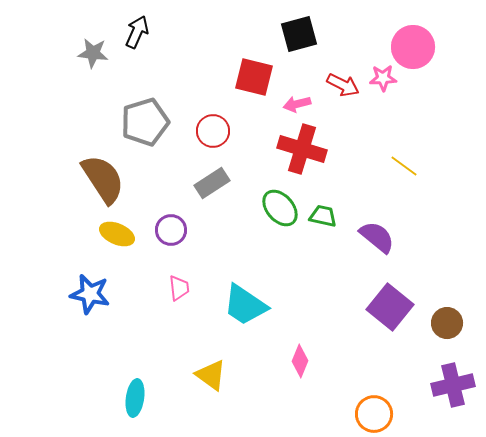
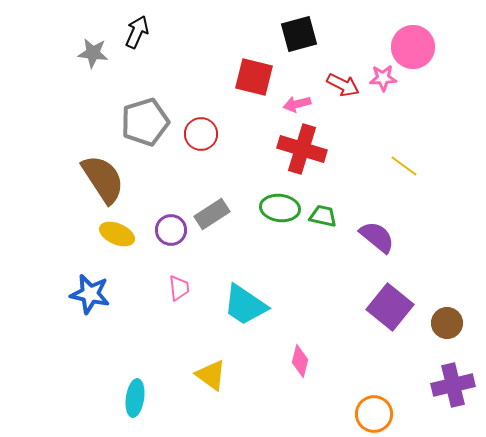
red circle: moved 12 px left, 3 px down
gray rectangle: moved 31 px down
green ellipse: rotated 42 degrees counterclockwise
pink diamond: rotated 8 degrees counterclockwise
